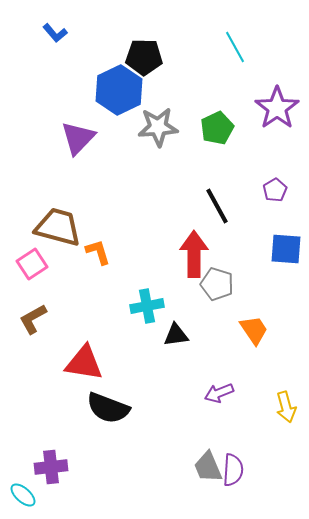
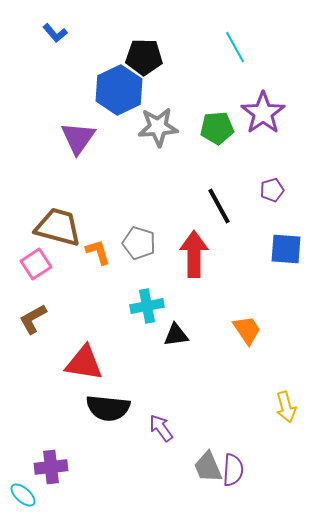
purple star: moved 14 px left, 5 px down
green pentagon: rotated 20 degrees clockwise
purple triangle: rotated 9 degrees counterclockwise
purple pentagon: moved 3 px left; rotated 15 degrees clockwise
black line: moved 2 px right
pink square: moved 4 px right
gray pentagon: moved 78 px left, 41 px up
orange trapezoid: moved 7 px left
purple arrow: moved 58 px left, 35 px down; rotated 76 degrees clockwise
black semicircle: rotated 15 degrees counterclockwise
